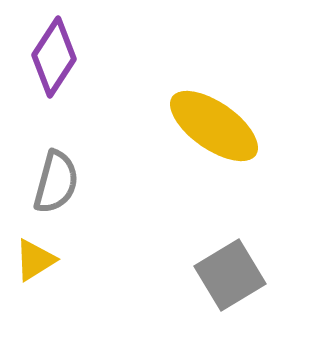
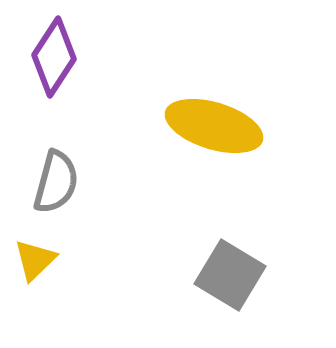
yellow ellipse: rotated 18 degrees counterclockwise
yellow triangle: rotated 12 degrees counterclockwise
gray square: rotated 28 degrees counterclockwise
